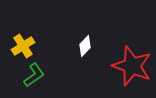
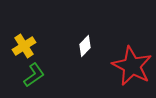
yellow cross: moved 1 px right
red star: rotated 6 degrees clockwise
